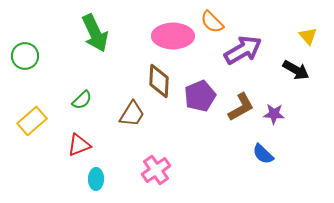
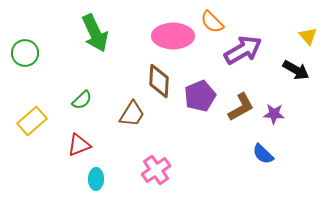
green circle: moved 3 px up
